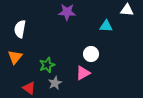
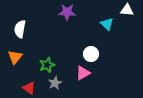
cyan triangle: moved 1 px right, 2 px up; rotated 40 degrees clockwise
